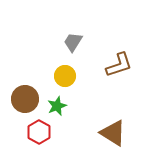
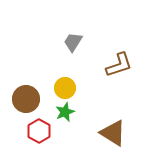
yellow circle: moved 12 px down
brown circle: moved 1 px right
green star: moved 8 px right, 6 px down
red hexagon: moved 1 px up
